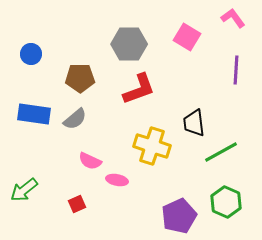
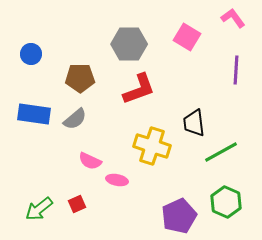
green arrow: moved 15 px right, 19 px down
